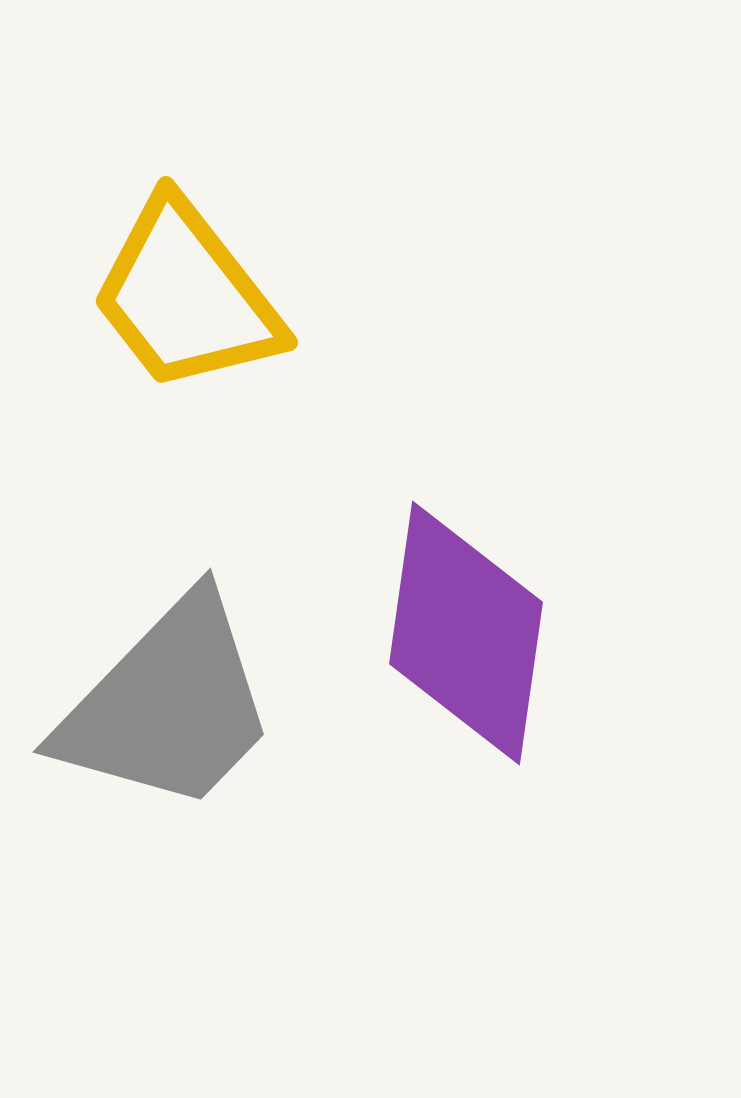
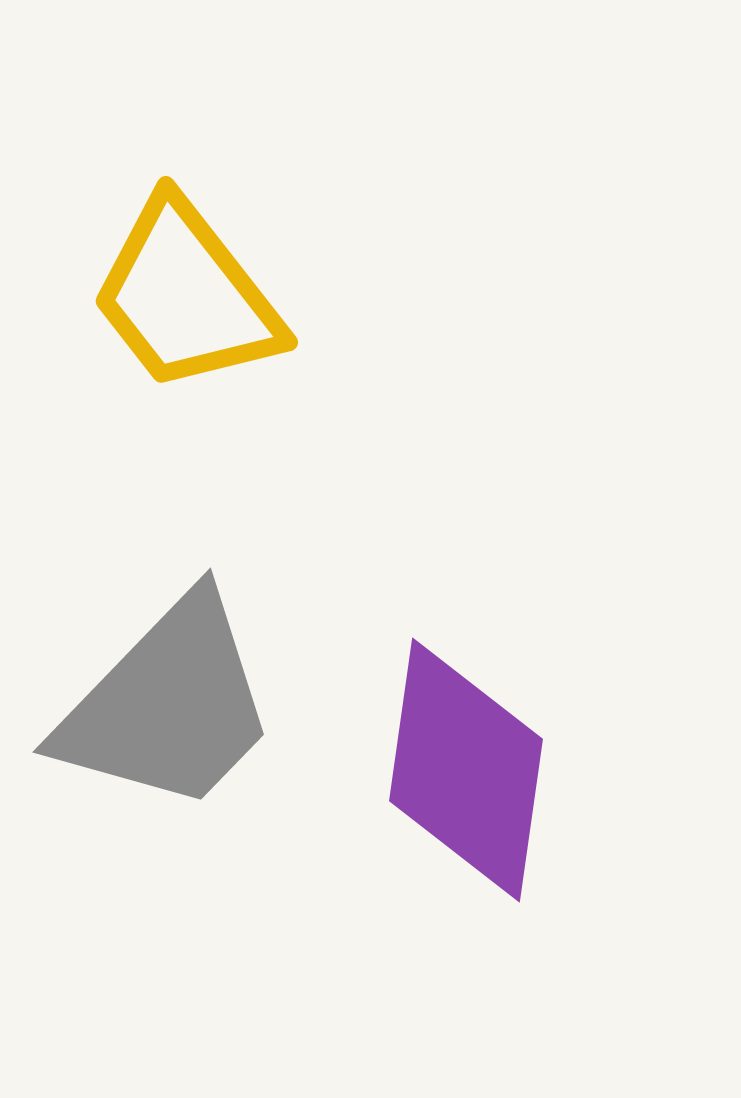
purple diamond: moved 137 px down
